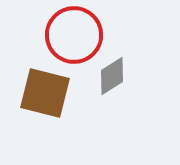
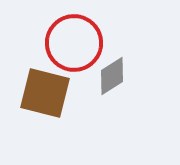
red circle: moved 8 px down
